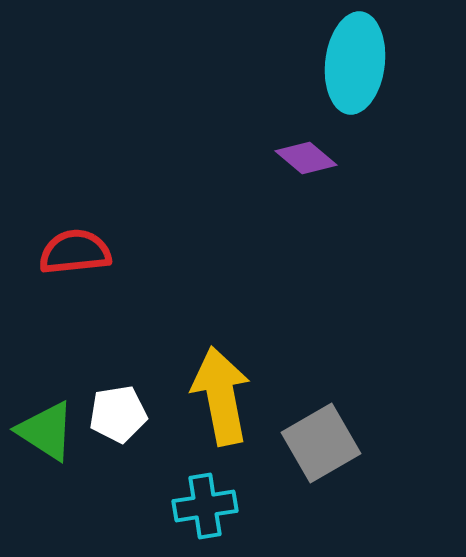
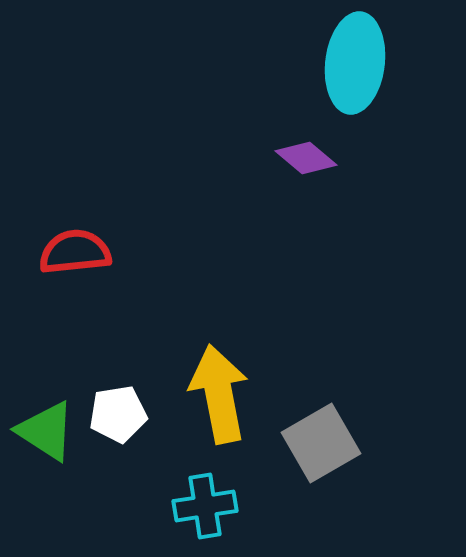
yellow arrow: moved 2 px left, 2 px up
